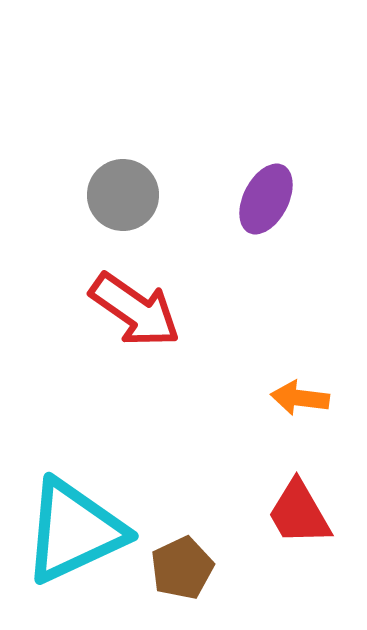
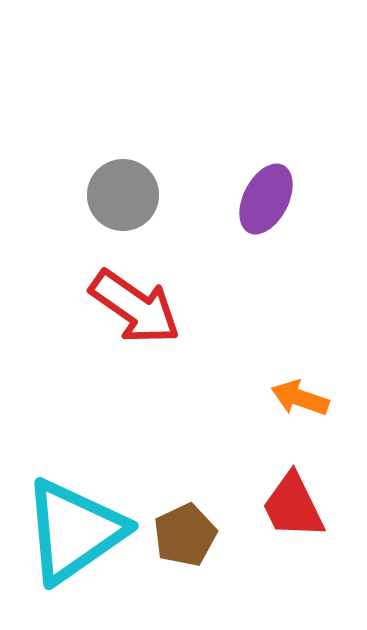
red arrow: moved 3 px up
orange arrow: rotated 12 degrees clockwise
red trapezoid: moved 6 px left, 7 px up; rotated 4 degrees clockwise
cyan triangle: rotated 10 degrees counterclockwise
brown pentagon: moved 3 px right, 33 px up
